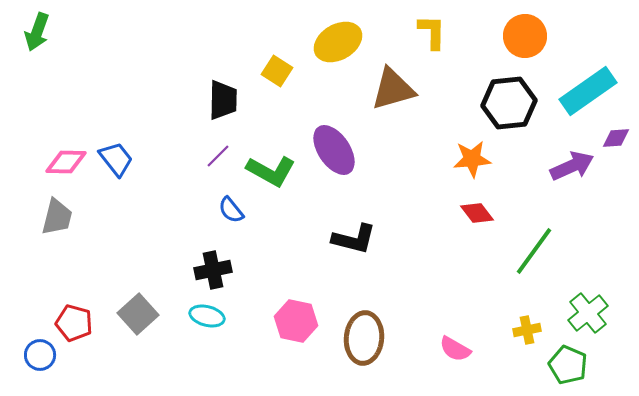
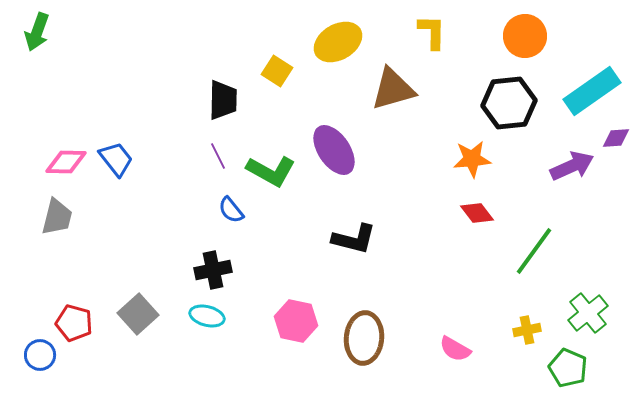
cyan rectangle: moved 4 px right
purple line: rotated 72 degrees counterclockwise
green pentagon: moved 3 px down
